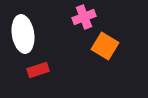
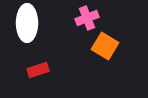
pink cross: moved 3 px right, 1 px down
white ellipse: moved 4 px right, 11 px up; rotated 9 degrees clockwise
